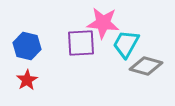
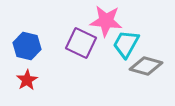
pink star: moved 3 px right, 2 px up
purple square: rotated 28 degrees clockwise
